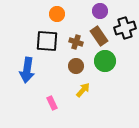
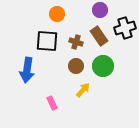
purple circle: moved 1 px up
green circle: moved 2 px left, 5 px down
